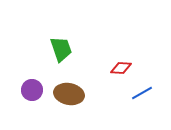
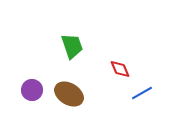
green trapezoid: moved 11 px right, 3 px up
red diamond: moved 1 px left, 1 px down; rotated 65 degrees clockwise
brown ellipse: rotated 20 degrees clockwise
